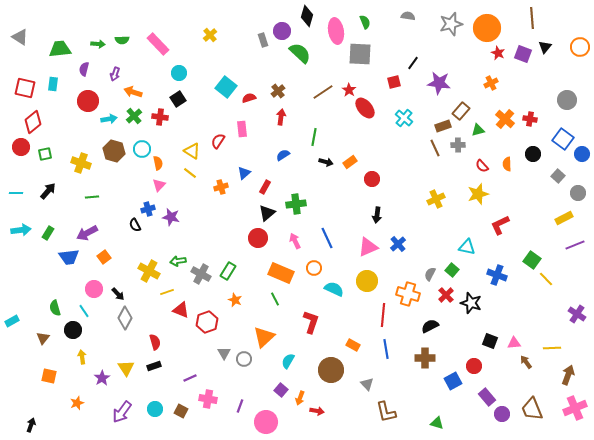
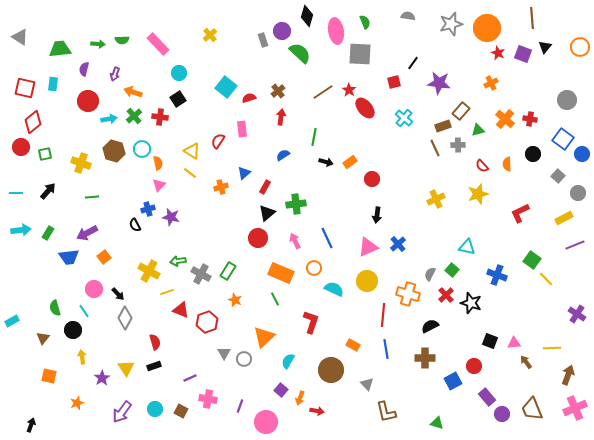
red L-shape at (500, 225): moved 20 px right, 12 px up
